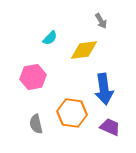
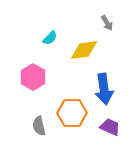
gray arrow: moved 6 px right, 2 px down
pink hexagon: rotated 20 degrees counterclockwise
orange hexagon: rotated 8 degrees counterclockwise
gray semicircle: moved 3 px right, 2 px down
